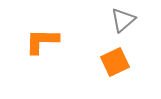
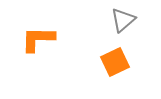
orange L-shape: moved 4 px left, 2 px up
